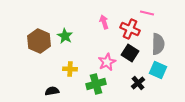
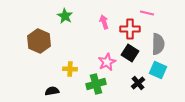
red cross: rotated 24 degrees counterclockwise
green star: moved 20 px up
